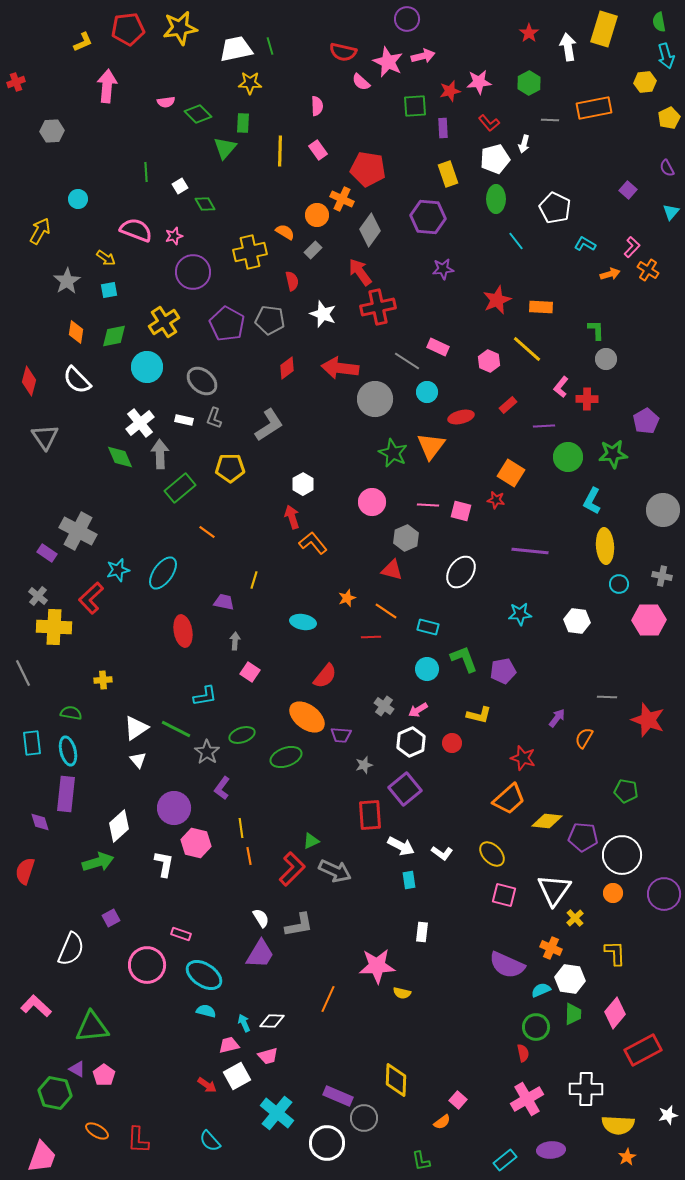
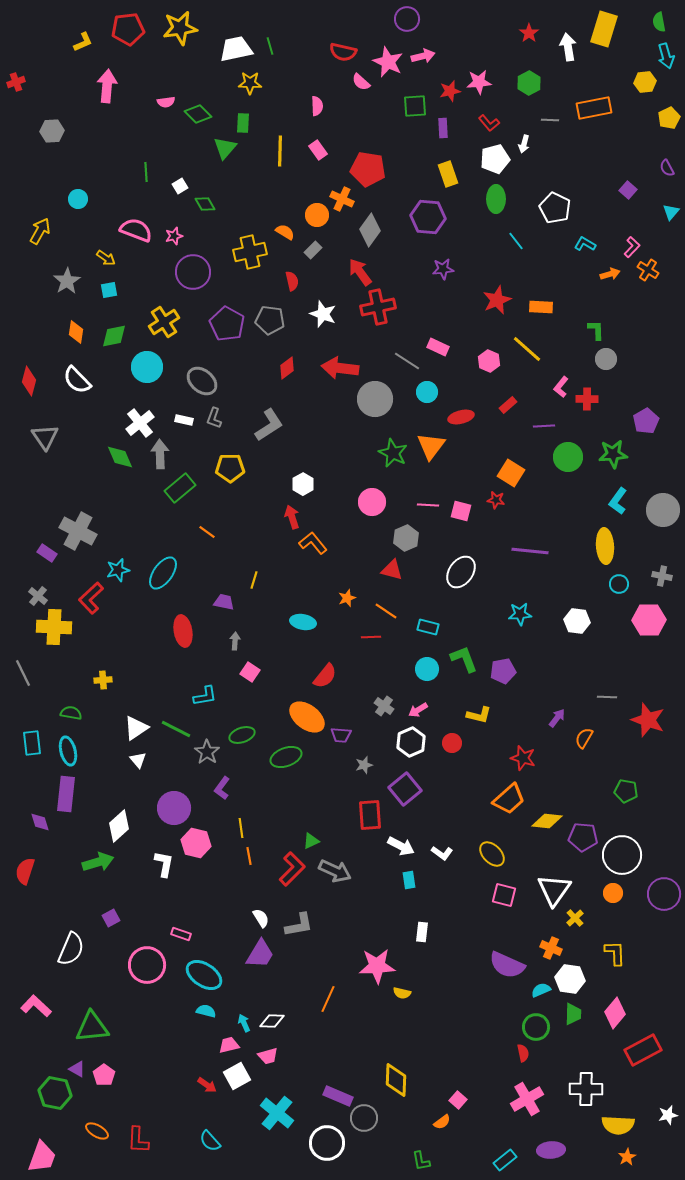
cyan L-shape at (592, 501): moved 26 px right; rotated 8 degrees clockwise
